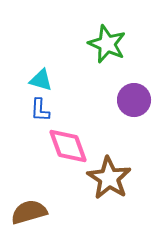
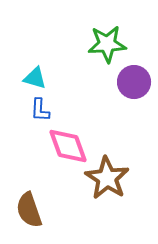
green star: rotated 27 degrees counterclockwise
cyan triangle: moved 6 px left, 2 px up
purple circle: moved 18 px up
brown star: moved 2 px left
brown semicircle: moved 2 px up; rotated 93 degrees counterclockwise
